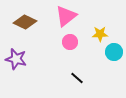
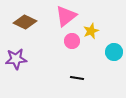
yellow star: moved 9 px left, 3 px up; rotated 21 degrees counterclockwise
pink circle: moved 2 px right, 1 px up
purple star: rotated 20 degrees counterclockwise
black line: rotated 32 degrees counterclockwise
